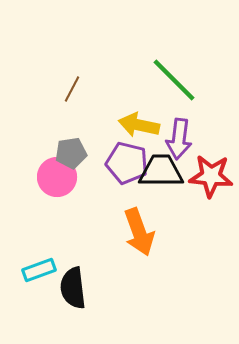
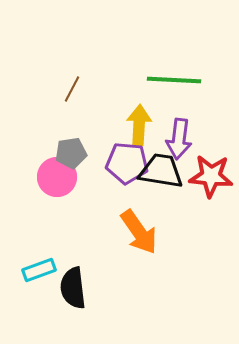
green line: rotated 42 degrees counterclockwise
yellow arrow: rotated 81 degrees clockwise
purple pentagon: rotated 9 degrees counterclockwise
black trapezoid: rotated 9 degrees clockwise
orange arrow: rotated 15 degrees counterclockwise
